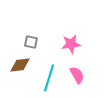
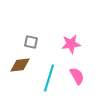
pink semicircle: moved 1 px down
